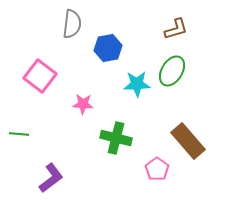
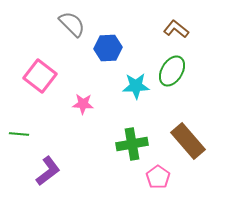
gray semicircle: rotated 52 degrees counterclockwise
brown L-shape: rotated 125 degrees counterclockwise
blue hexagon: rotated 8 degrees clockwise
cyan star: moved 1 px left, 2 px down
green cross: moved 16 px right, 6 px down; rotated 24 degrees counterclockwise
pink pentagon: moved 1 px right, 8 px down
purple L-shape: moved 3 px left, 7 px up
